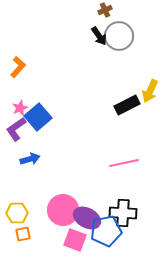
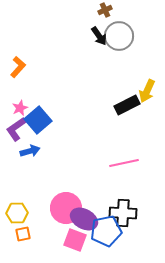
yellow arrow: moved 3 px left
blue square: moved 3 px down
blue arrow: moved 8 px up
pink circle: moved 3 px right, 2 px up
purple ellipse: moved 3 px left, 1 px down
